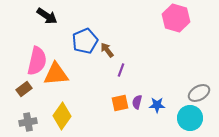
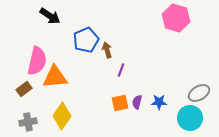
black arrow: moved 3 px right
blue pentagon: moved 1 px right, 1 px up
brown arrow: rotated 21 degrees clockwise
orange triangle: moved 1 px left, 3 px down
blue star: moved 2 px right, 3 px up
